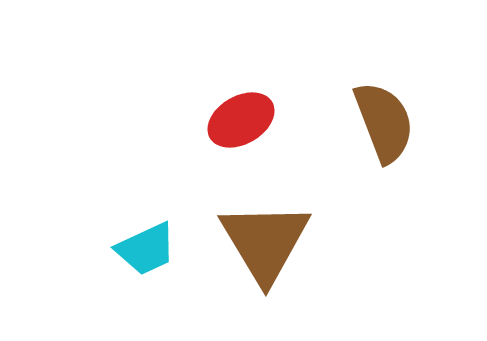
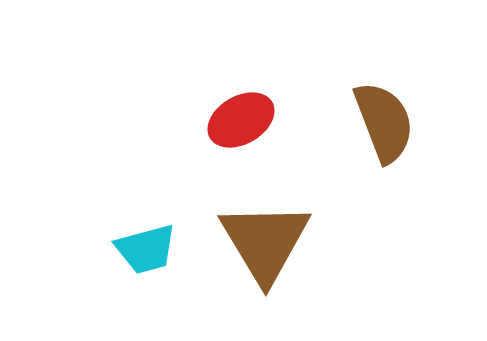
cyan trapezoid: rotated 10 degrees clockwise
